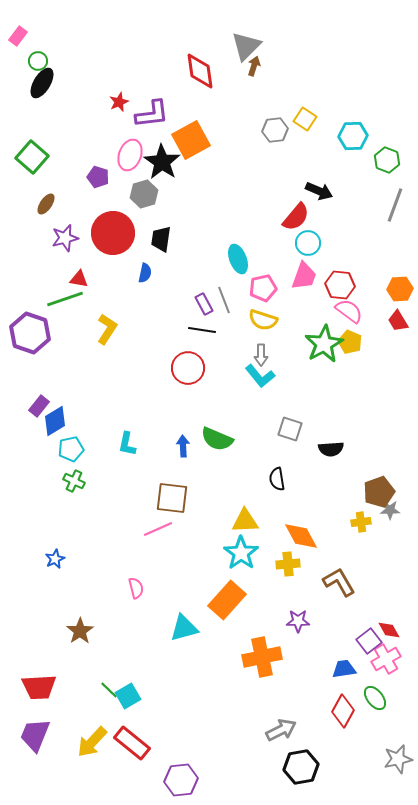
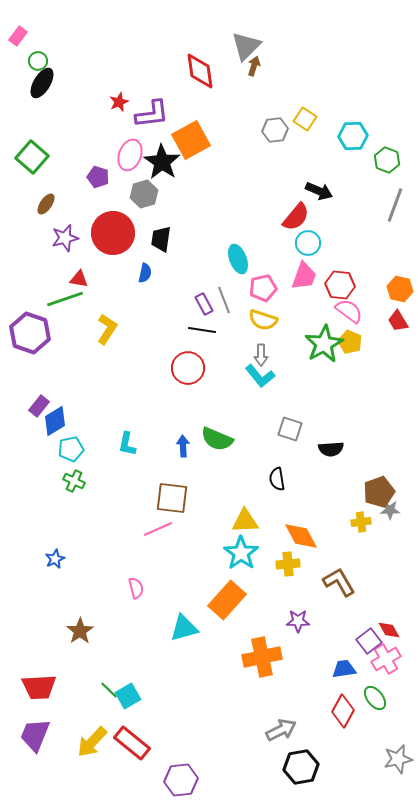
orange hexagon at (400, 289): rotated 15 degrees clockwise
